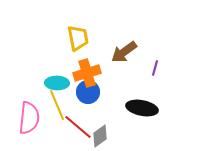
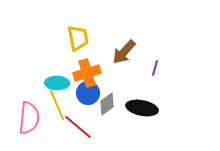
brown arrow: rotated 12 degrees counterclockwise
blue circle: moved 1 px down
gray diamond: moved 7 px right, 32 px up
